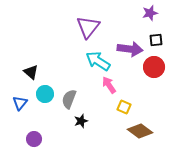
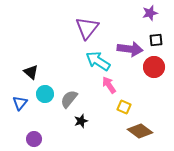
purple triangle: moved 1 px left, 1 px down
gray semicircle: rotated 18 degrees clockwise
